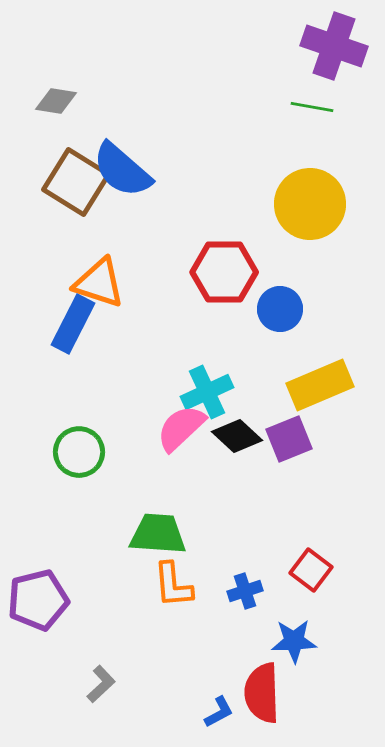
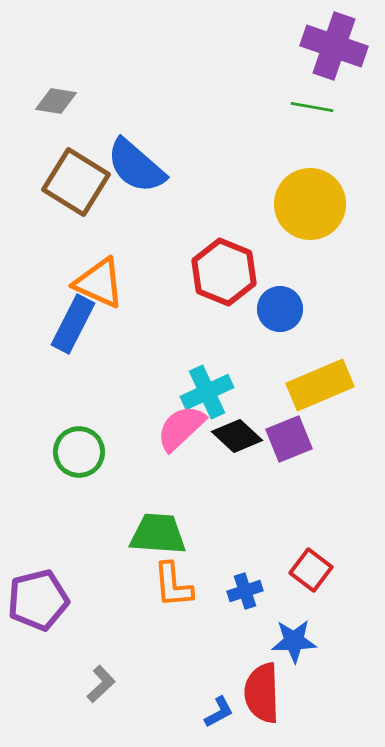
blue semicircle: moved 14 px right, 4 px up
red hexagon: rotated 22 degrees clockwise
orange triangle: rotated 6 degrees clockwise
